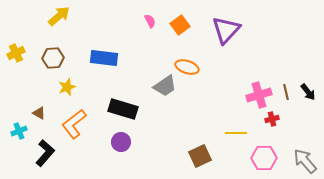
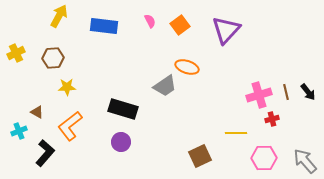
yellow arrow: rotated 20 degrees counterclockwise
blue rectangle: moved 32 px up
yellow star: rotated 18 degrees clockwise
brown triangle: moved 2 px left, 1 px up
orange L-shape: moved 4 px left, 2 px down
